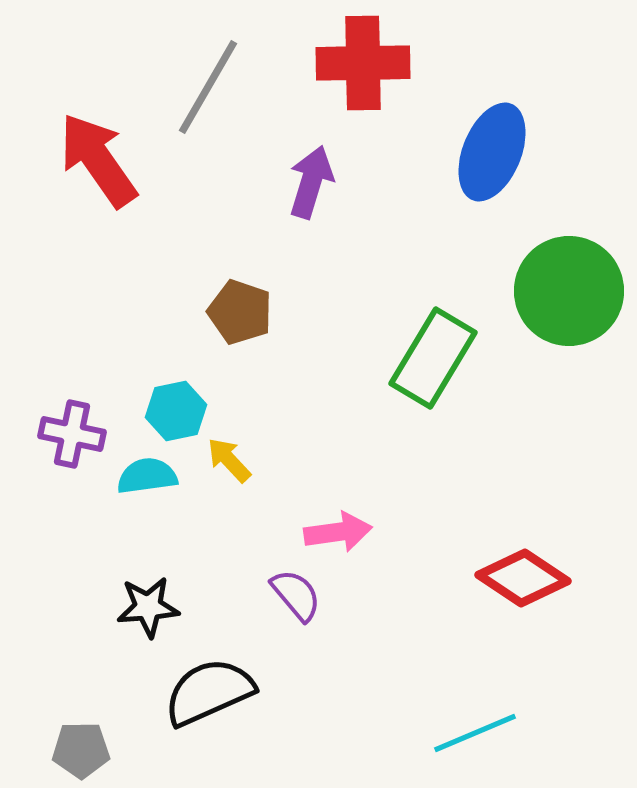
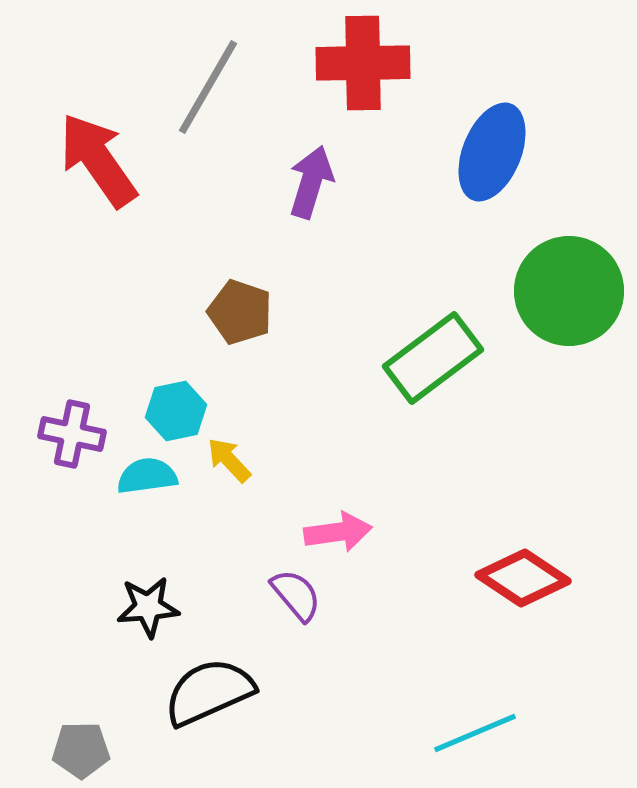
green rectangle: rotated 22 degrees clockwise
